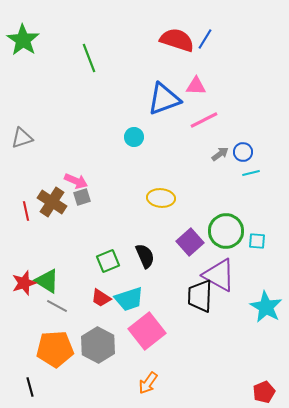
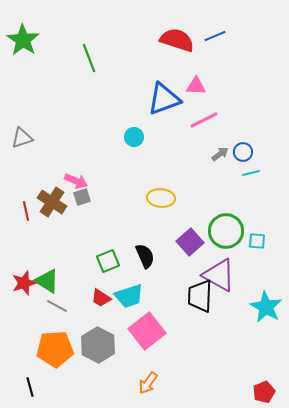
blue line: moved 10 px right, 3 px up; rotated 35 degrees clockwise
cyan trapezoid: moved 3 px up
